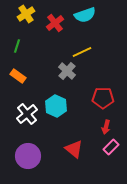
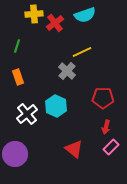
yellow cross: moved 8 px right; rotated 30 degrees clockwise
orange rectangle: moved 1 px down; rotated 35 degrees clockwise
purple circle: moved 13 px left, 2 px up
